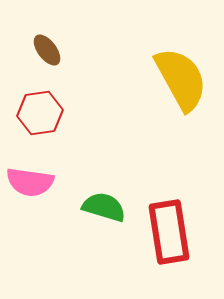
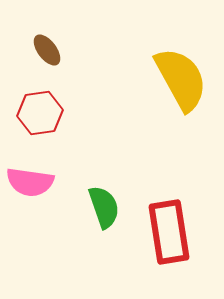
green semicircle: rotated 54 degrees clockwise
